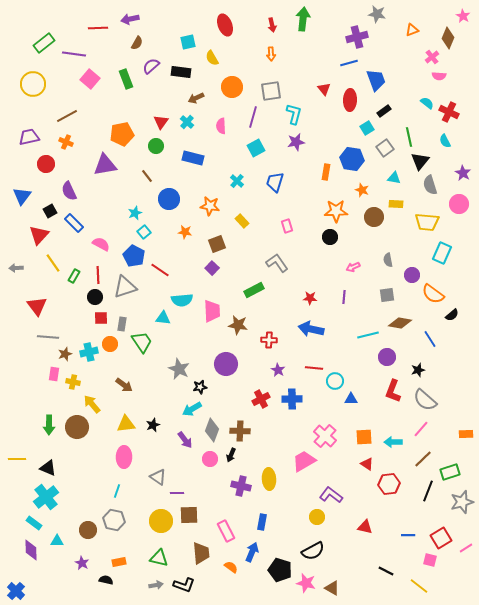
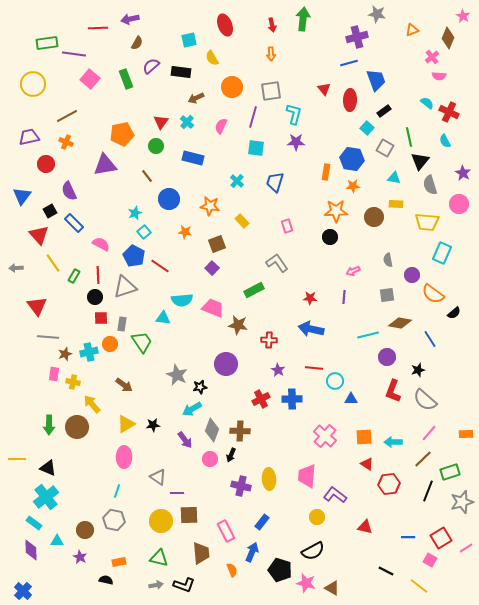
cyan square at (188, 42): moved 1 px right, 2 px up
green rectangle at (44, 43): moved 3 px right; rotated 30 degrees clockwise
pink semicircle at (221, 126): rotated 28 degrees clockwise
cyan square at (367, 128): rotated 16 degrees counterclockwise
purple star at (296, 142): rotated 12 degrees clockwise
cyan square at (256, 148): rotated 36 degrees clockwise
gray square at (385, 148): rotated 24 degrees counterclockwise
orange star at (362, 190): moved 9 px left, 4 px up; rotated 24 degrees counterclockwise
red triangle at (39, 235): rotated 25 degrees counterclockwise
pink arrow at (353, 267): moved 4 px down
red line at (160, 270): moved 4 px up
pink trapezoid at (212, 311): moved 1 px right, 3 px up; rotated 65 degrees counterclockwise
black semicircle at (452, 315): moved 2 px right, 2 px up
gray star at (179, 369): moved 2 px left, 6 px down
yellow triangle at (126, 424): rotated 24 degrees counterclockwise
black star at (153, 425): rotated 16 degrees clockwise
pink line at (421, 429): moved 8 px right, 4 px down
pink trapezoid at (304, 461): moved 3 px right, 15 px down; rotated 55 degrees counterclockwise
purple L-shape at (331, 495): moved 4 px right
blue rectangle at (262, 522): rotated 28 degrees clockwise
brown circle at (88, 530): moved 3 px left
blue line at (408, 535): moved 2 px down
pink square at (430, 560): rotated 16 degrees clockwise
purple star at (82, 563): moved 2 px left, 6 px up
orange semicircle at (231, 567): moved 1 px right, 3 px down; rotated 32 degrees clockwise
blue cross at (16, 591): moved 7 px right
